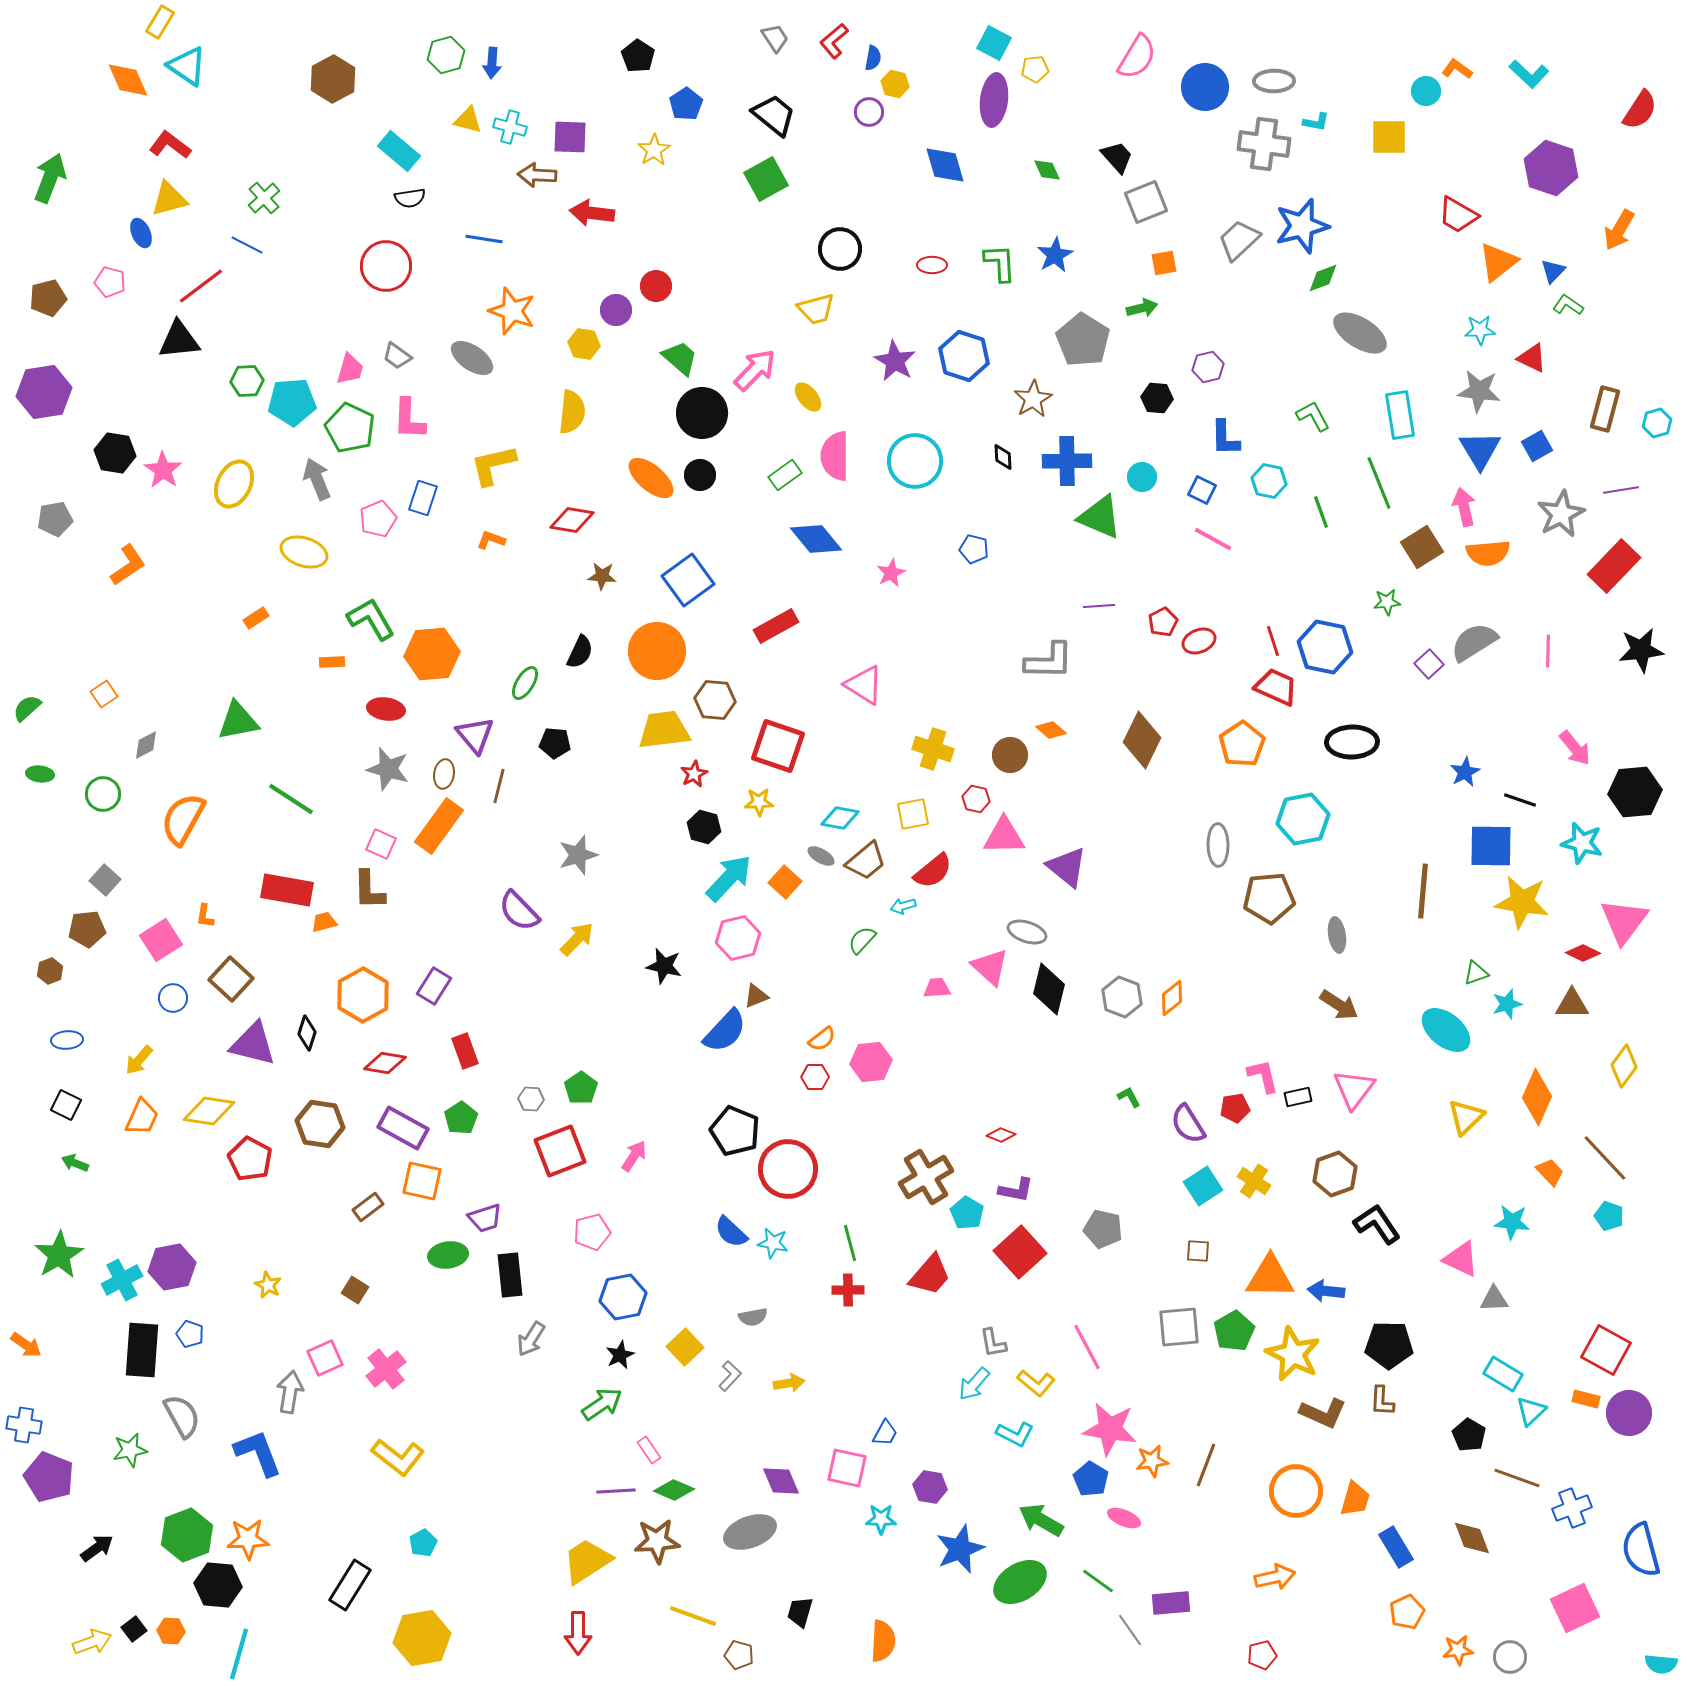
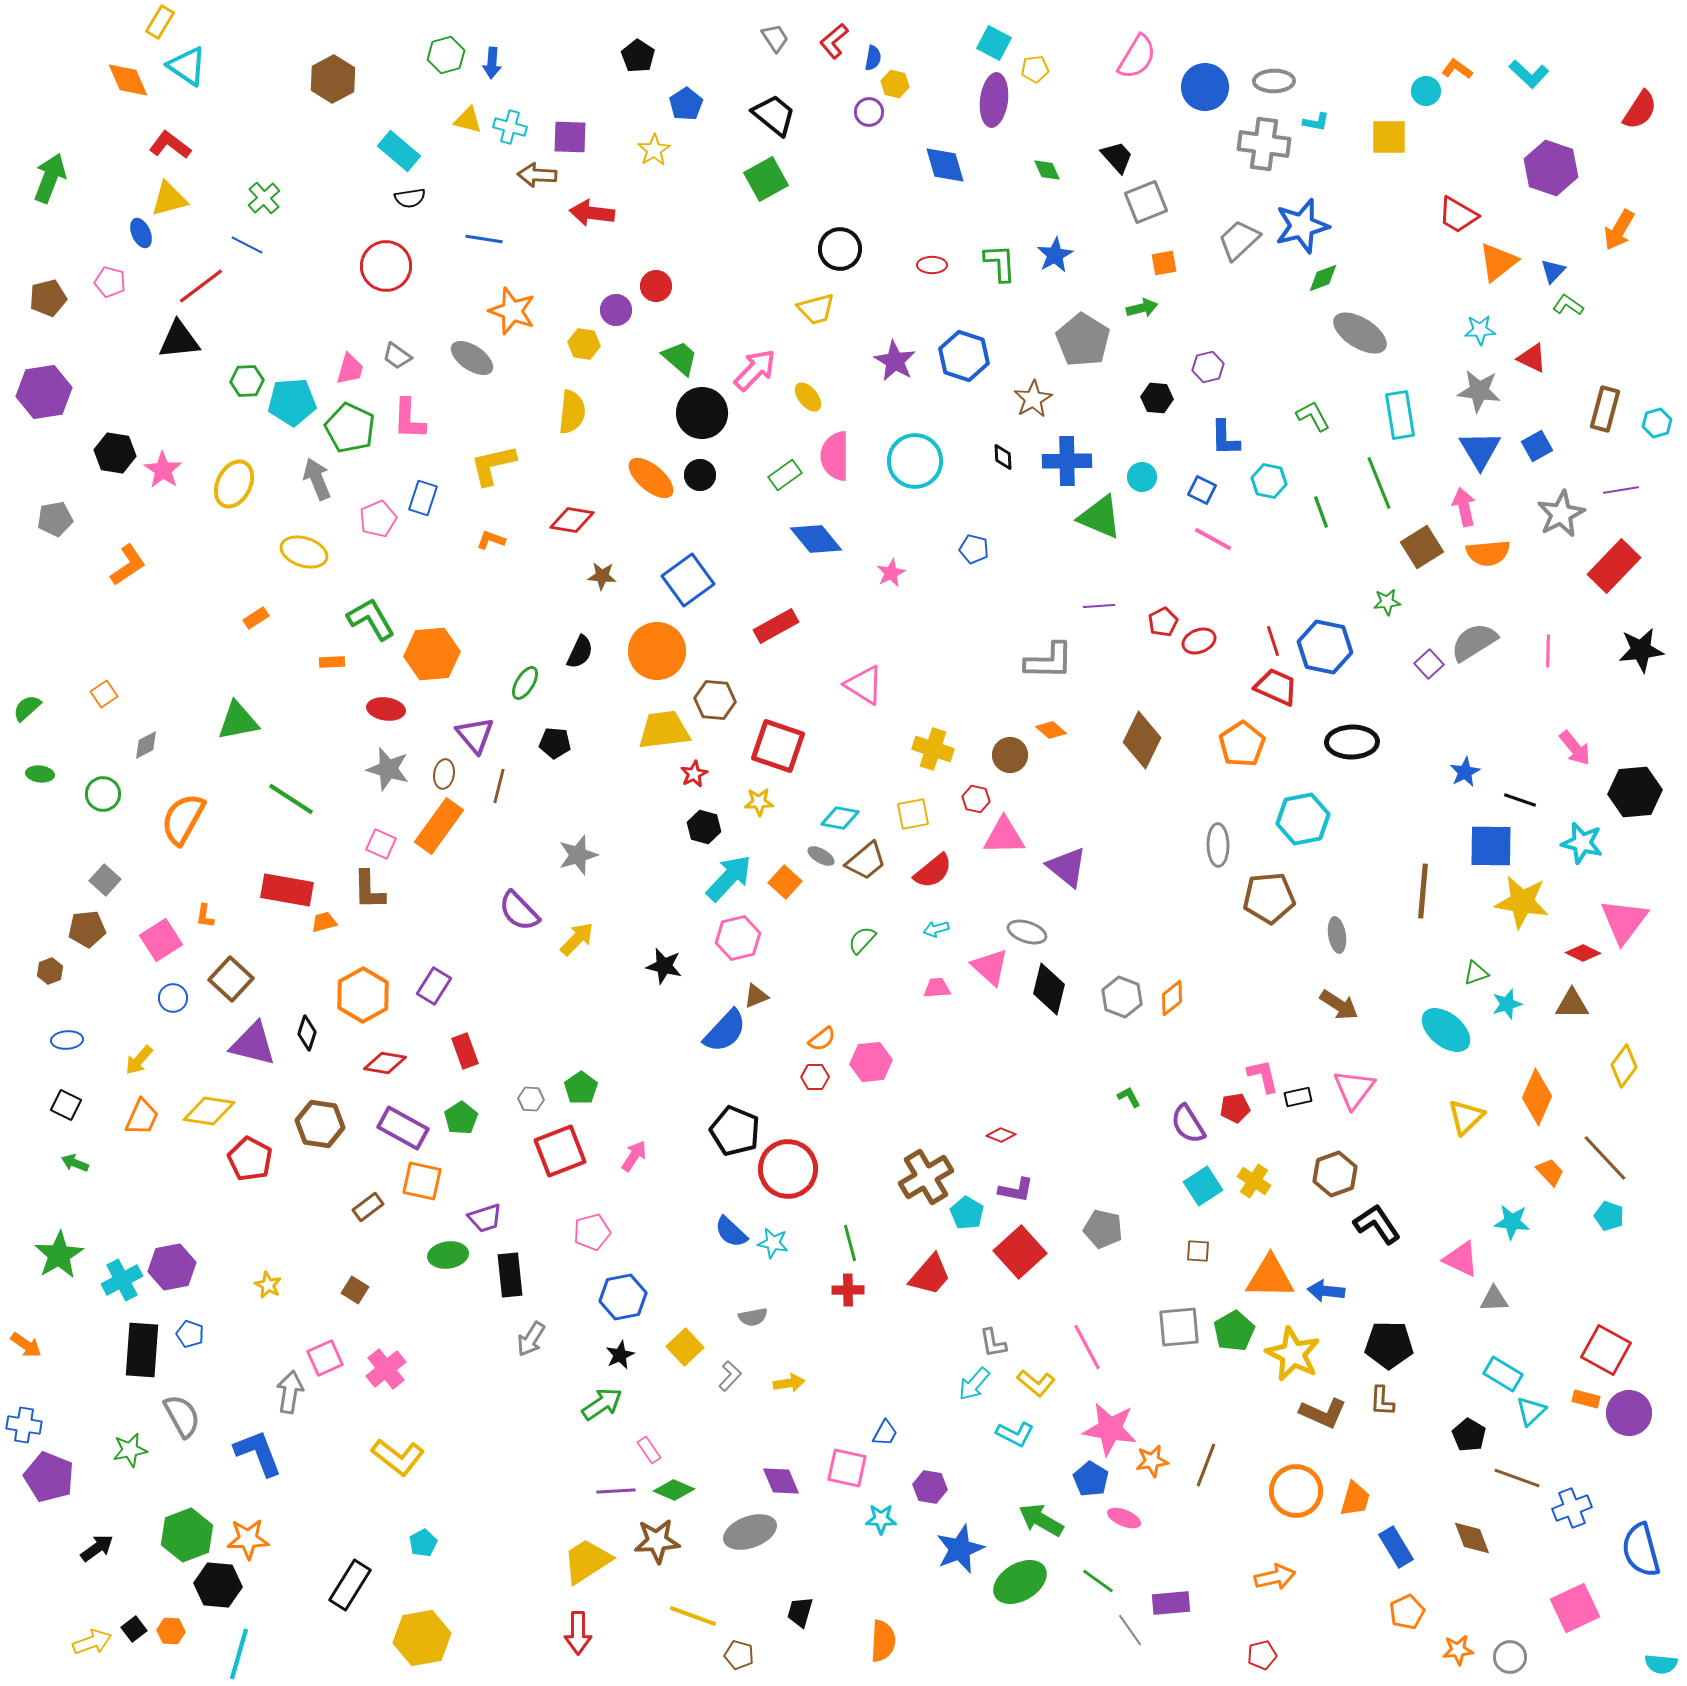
cyan arrow at (903, 906): moved 33 px right, 23 px down
